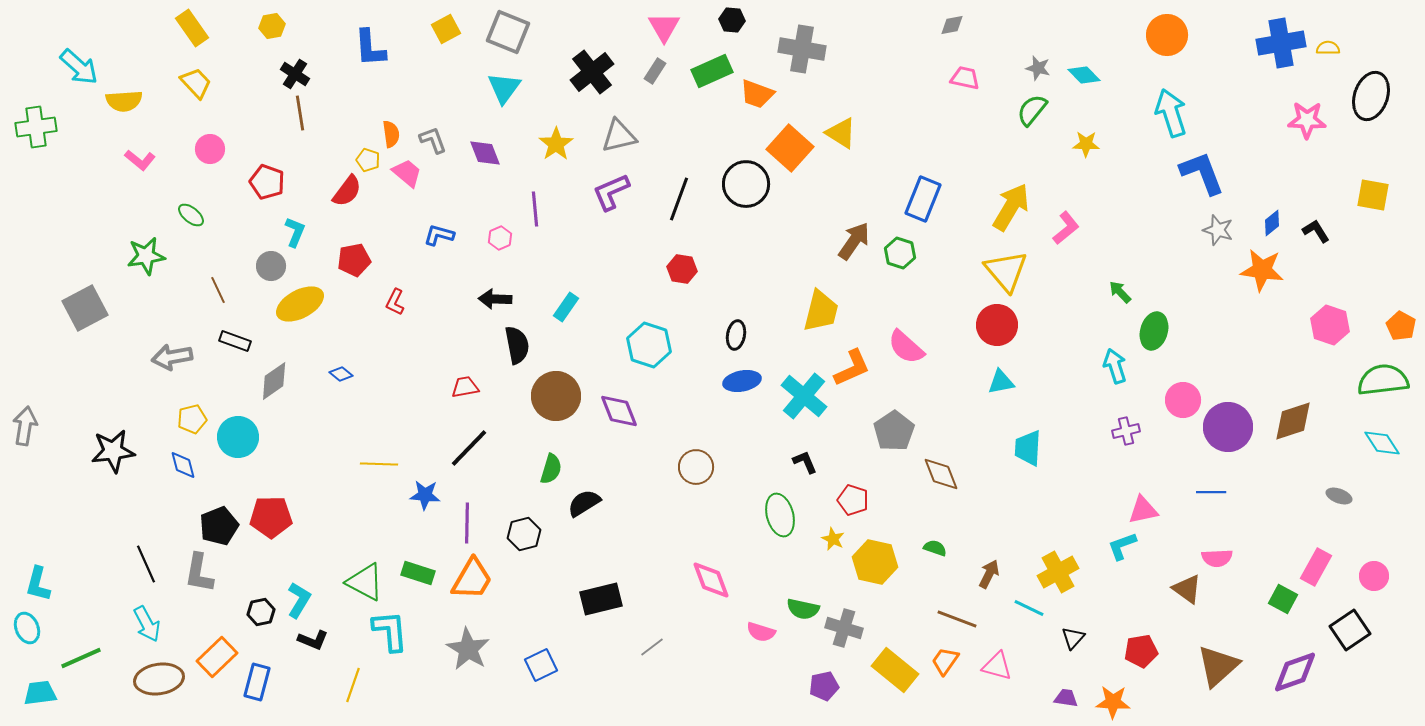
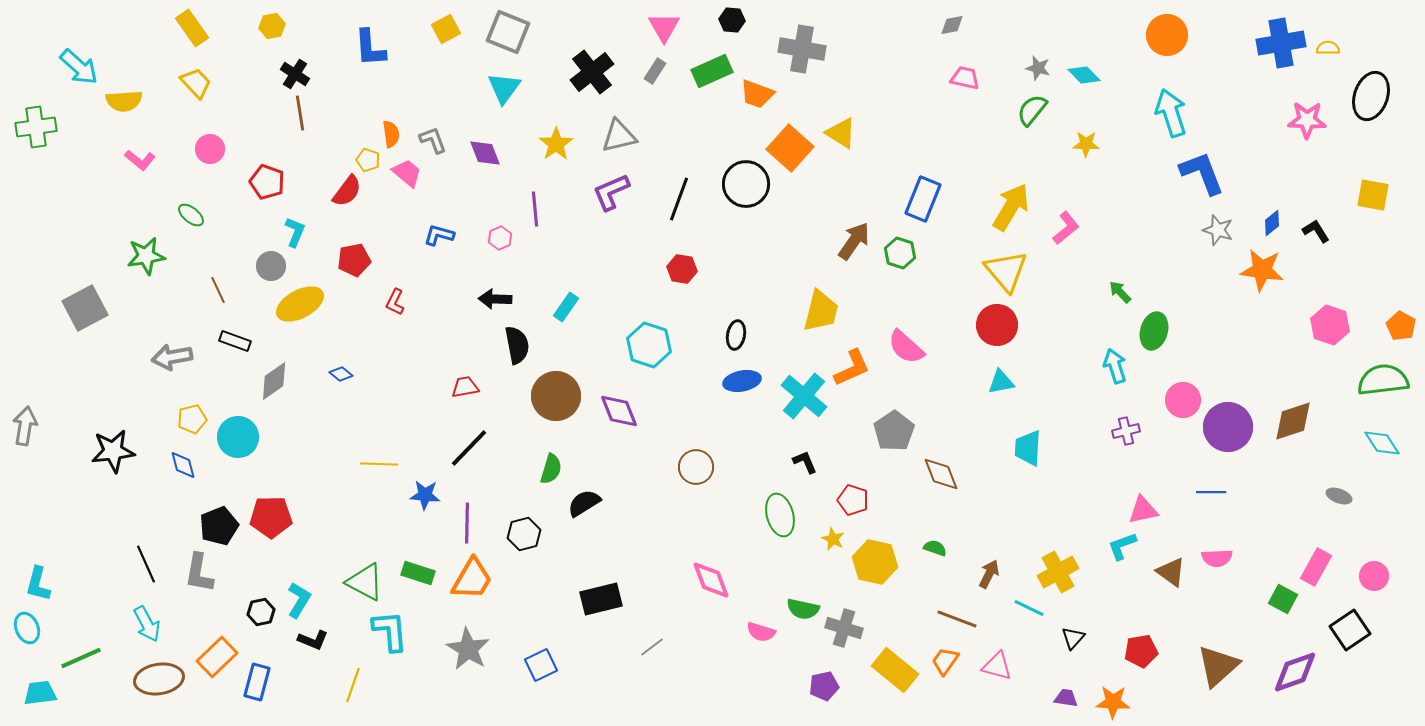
brown triangle at (1187, 589): moved 16 px left, 17 px up
